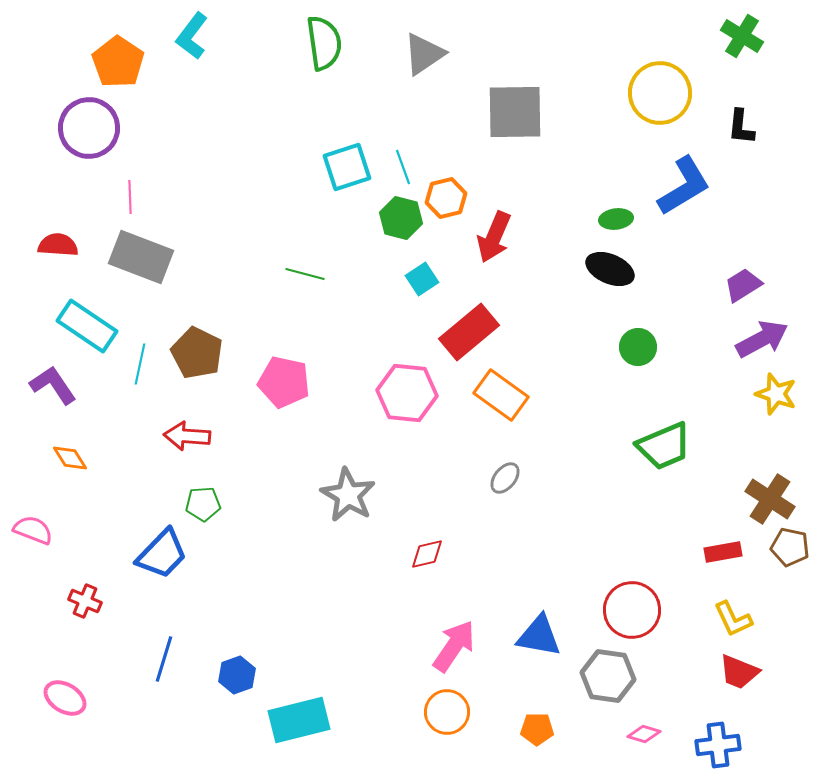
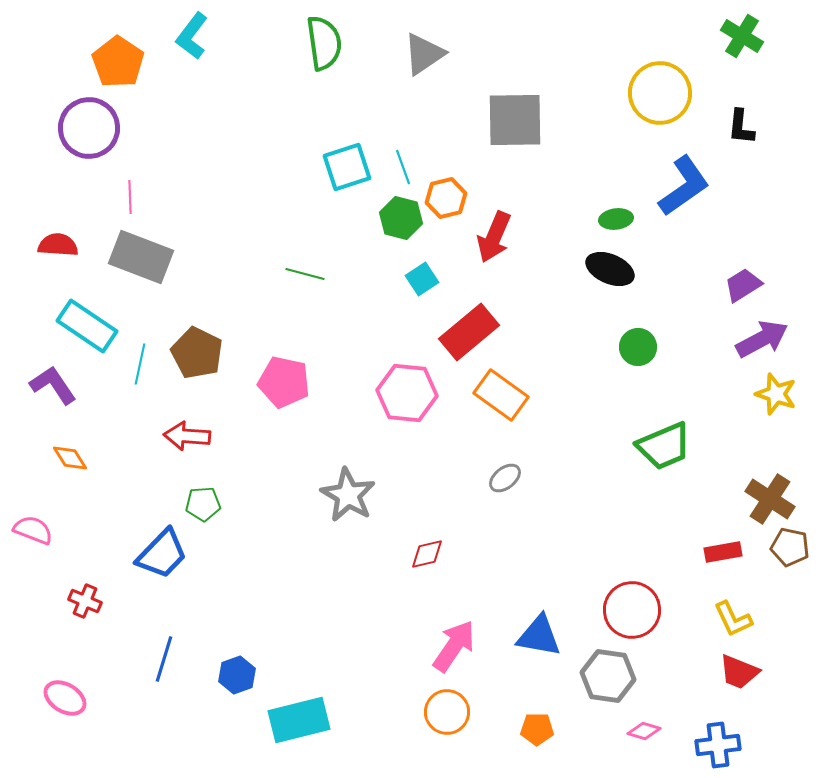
gray square at (515, 112): moved 8 px down
blue L-shape at (684, 186): rotated 4 degrees counterclockwise
gray ellipse at (505, 478): rotated 12 degrees clockwise
pink diamond at (644, 734): moved 3 px up
